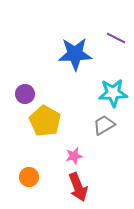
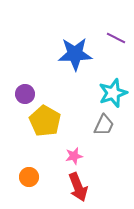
cyan star: rotated 16 degrees counterclockwise
gray trapezoid: rotated 145 degrees clockwise
